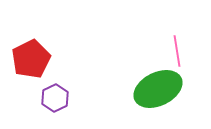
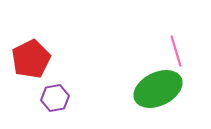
pink line: moved 1 px left; rotated 8 degrees counterclockwise
purple hexagon: rotated 16 degrees clockwise
